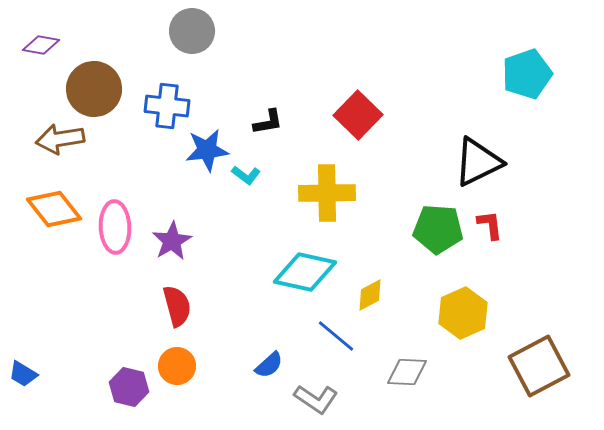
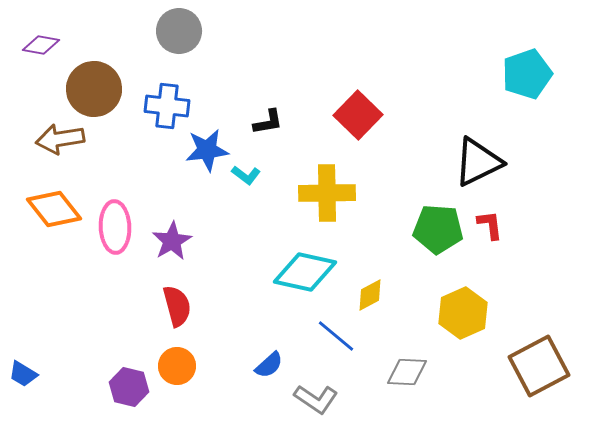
gray circle: moved 13 px left
